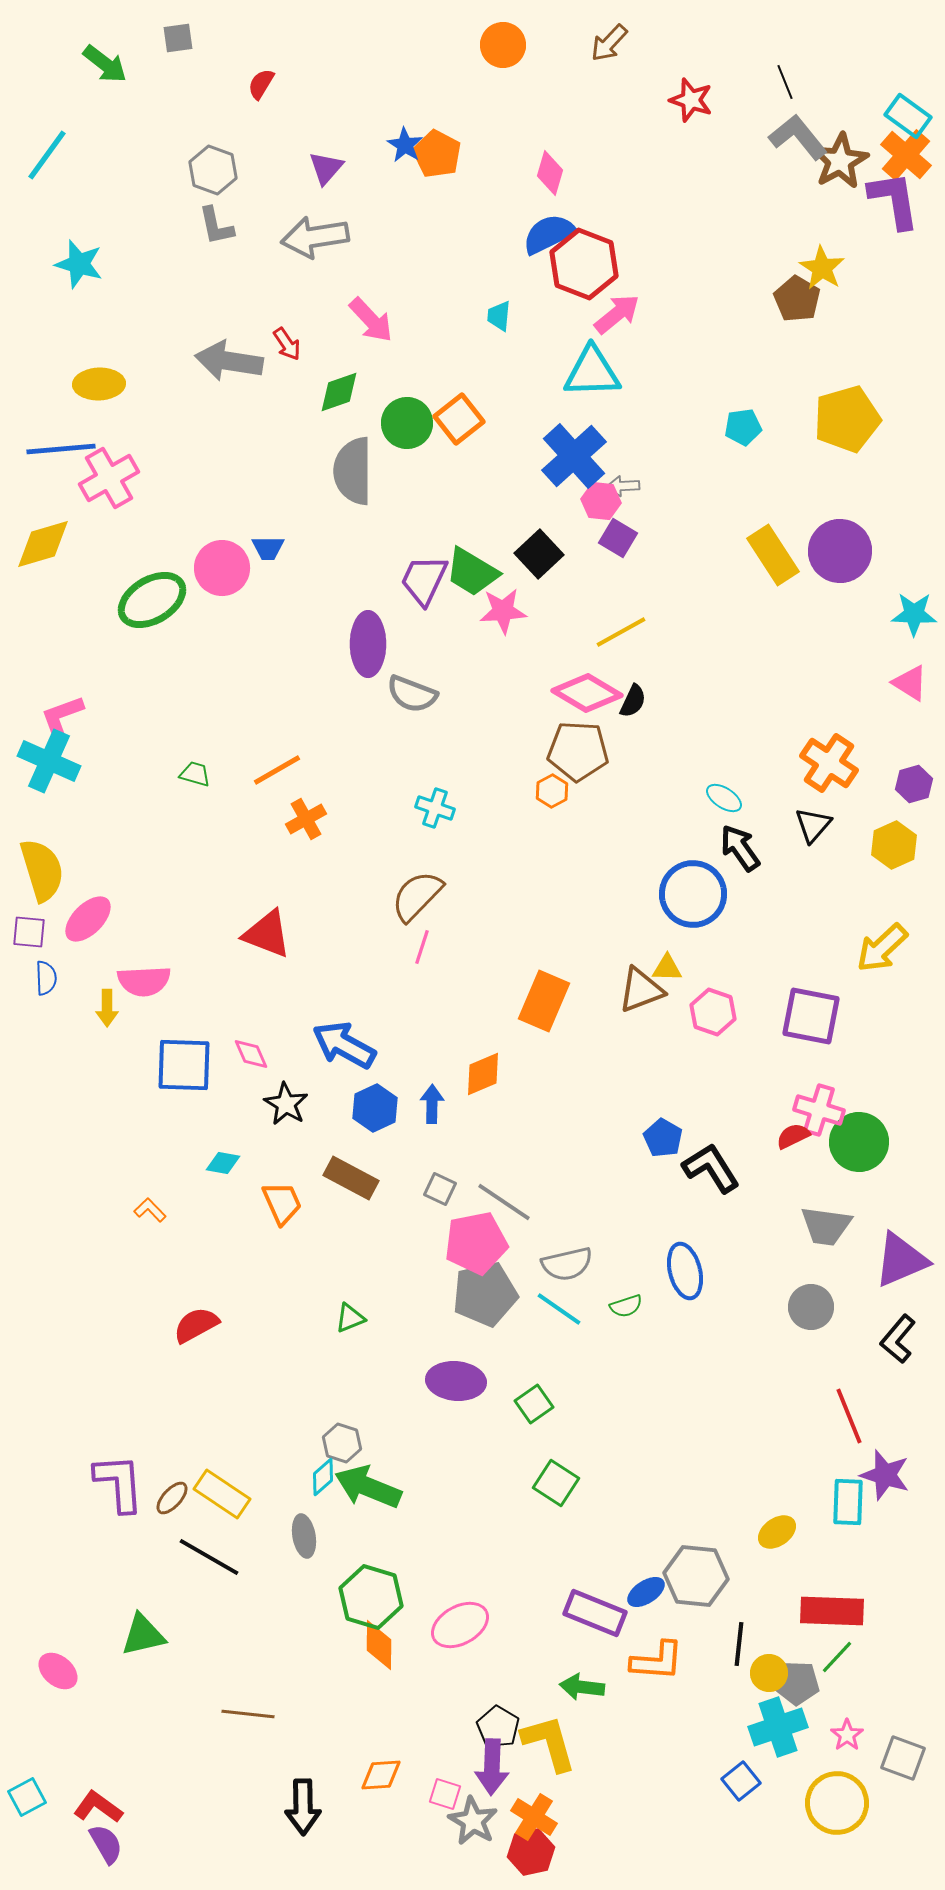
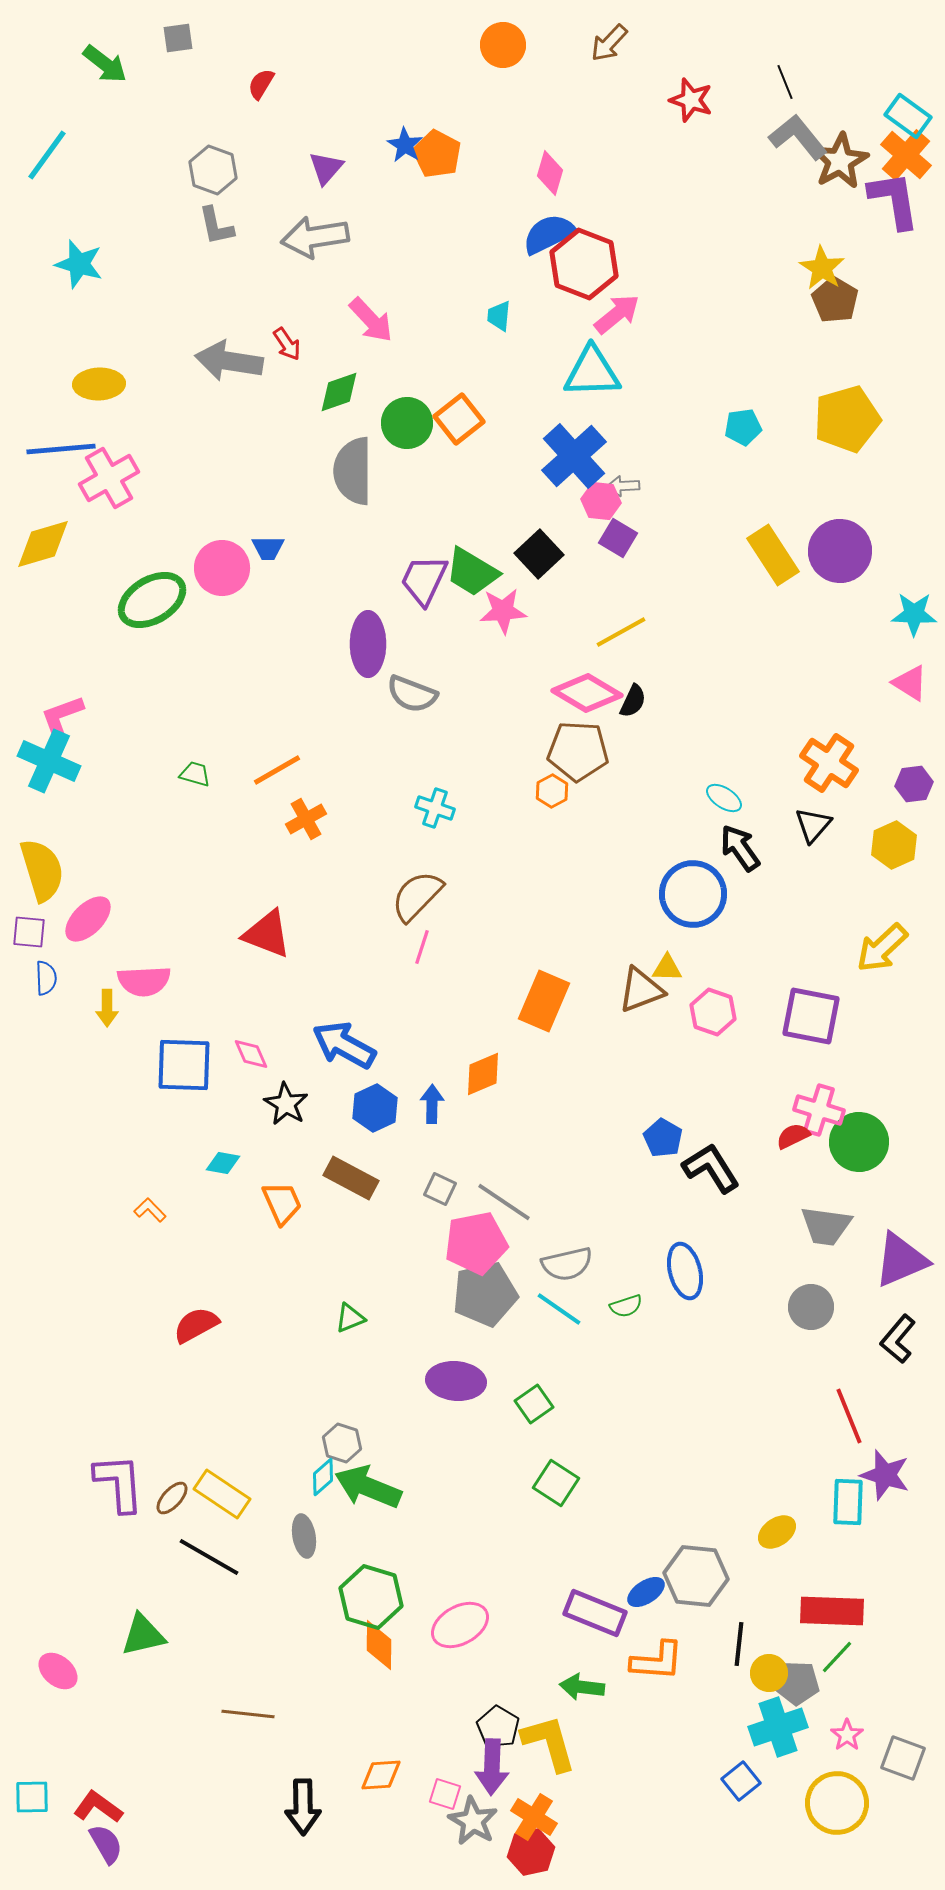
brown pentagon at (797, 299): moved 38 px right, 1 px down
purple hexagon at (914, 784): rotated 9 degrees clockwise
cyan square at (27, 1797): moved 5 px right; rotated 27 degrees clockwise
